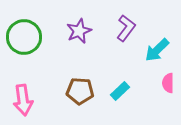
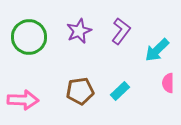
purple L-shape: moved 5 px left, 3 px down
green circle: moved 5 px right
brown pentagon: rotated 12 degrees counterclockwise
pink arrow: rotated 80 degrees counterclockwise
